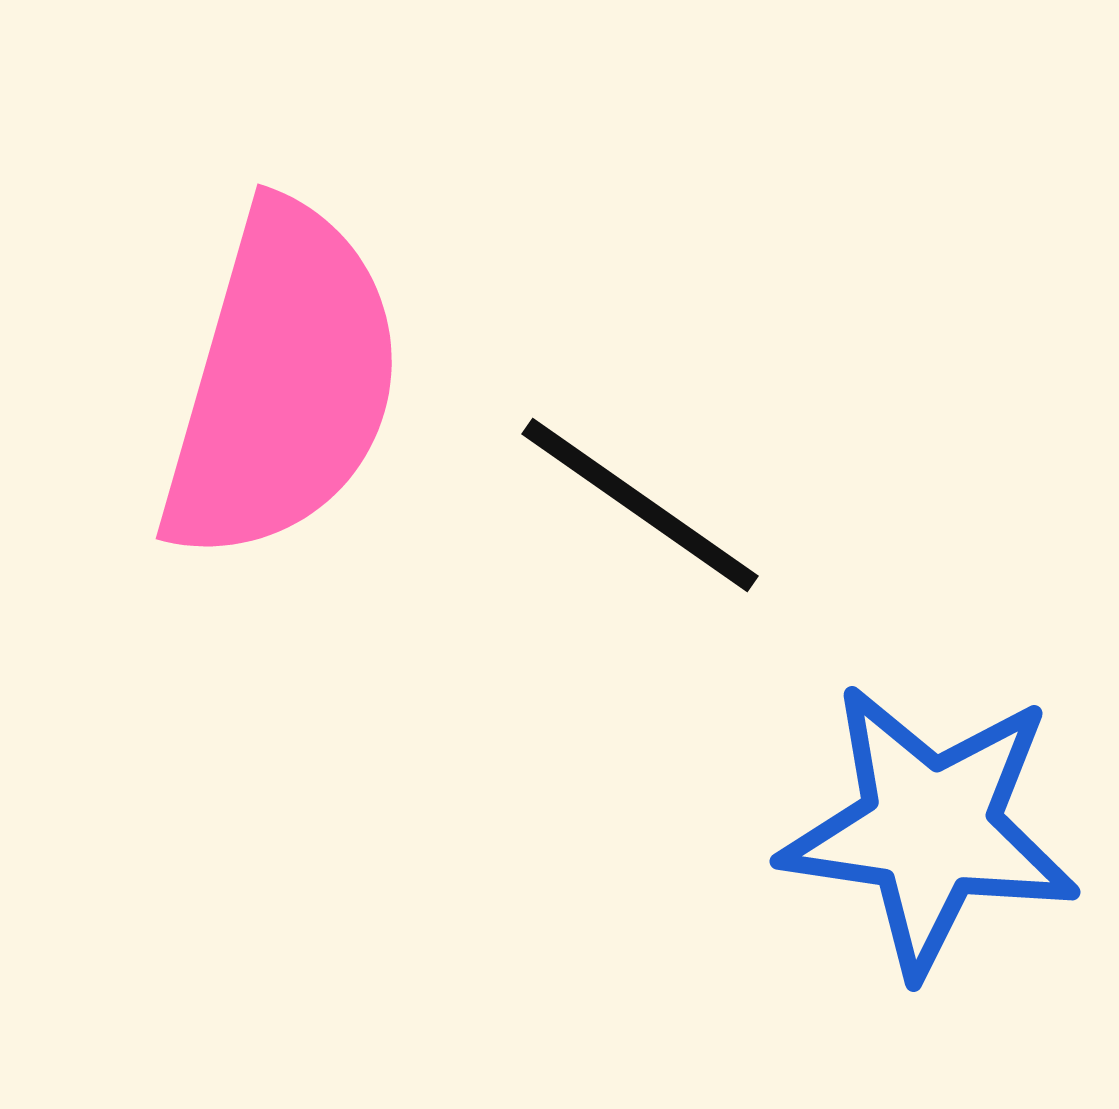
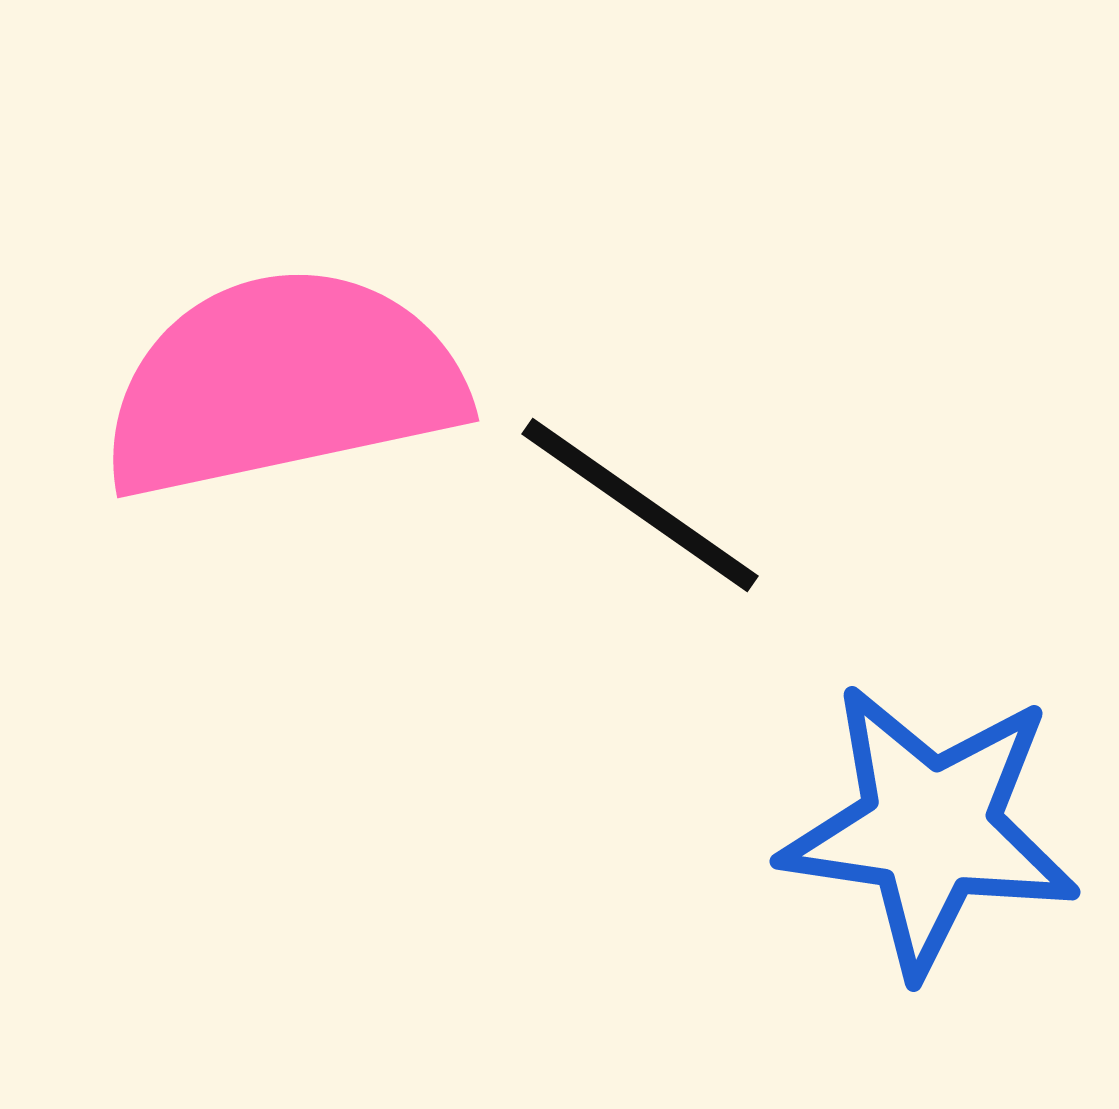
pink semicircle: rotated 118 degrees counterclockwise
